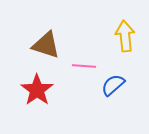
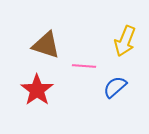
yellow arrow: moved 5 px down; rotated 152 degrees counterclockwise
blue semicircle: moved 2 px right, 2 px down
